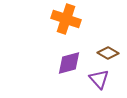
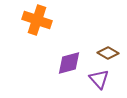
orange cross: moved 29 px left, 1 px down
